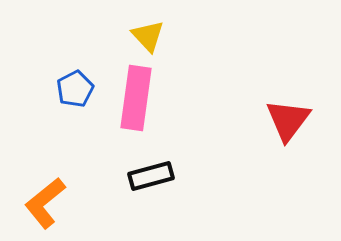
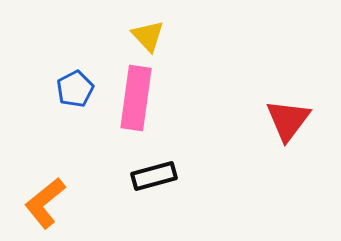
black rectangle: moved 3 px right
